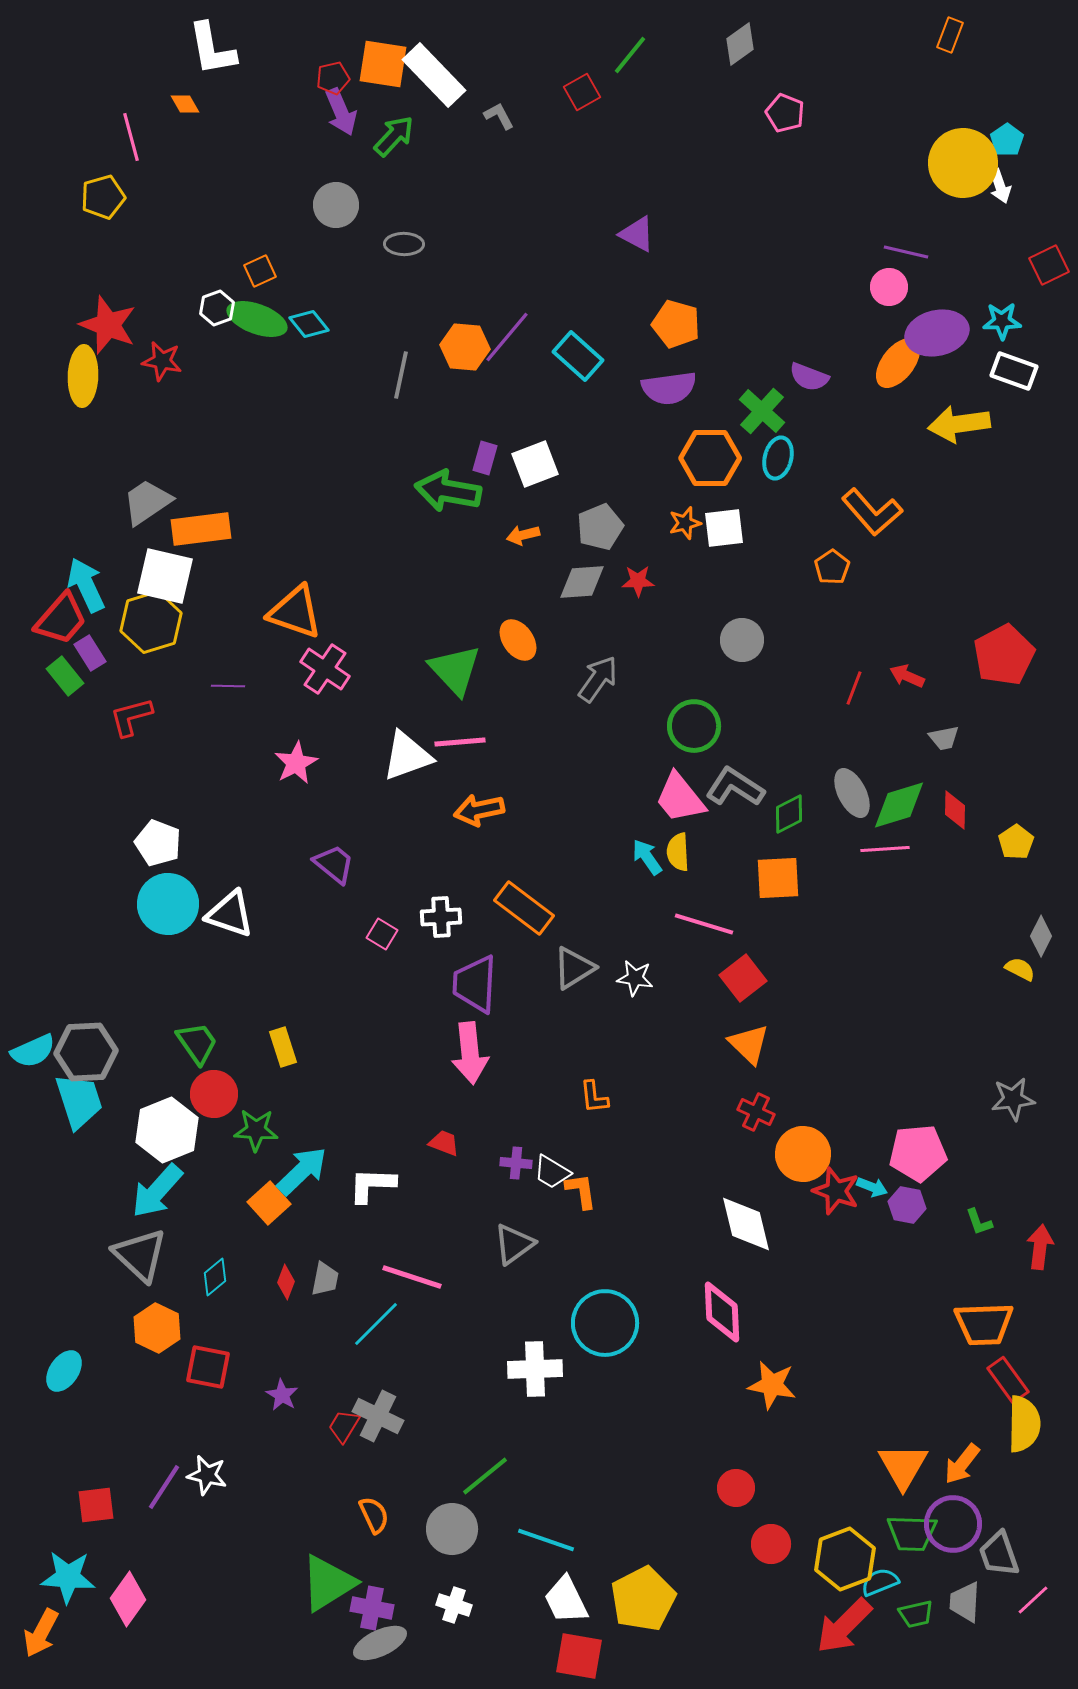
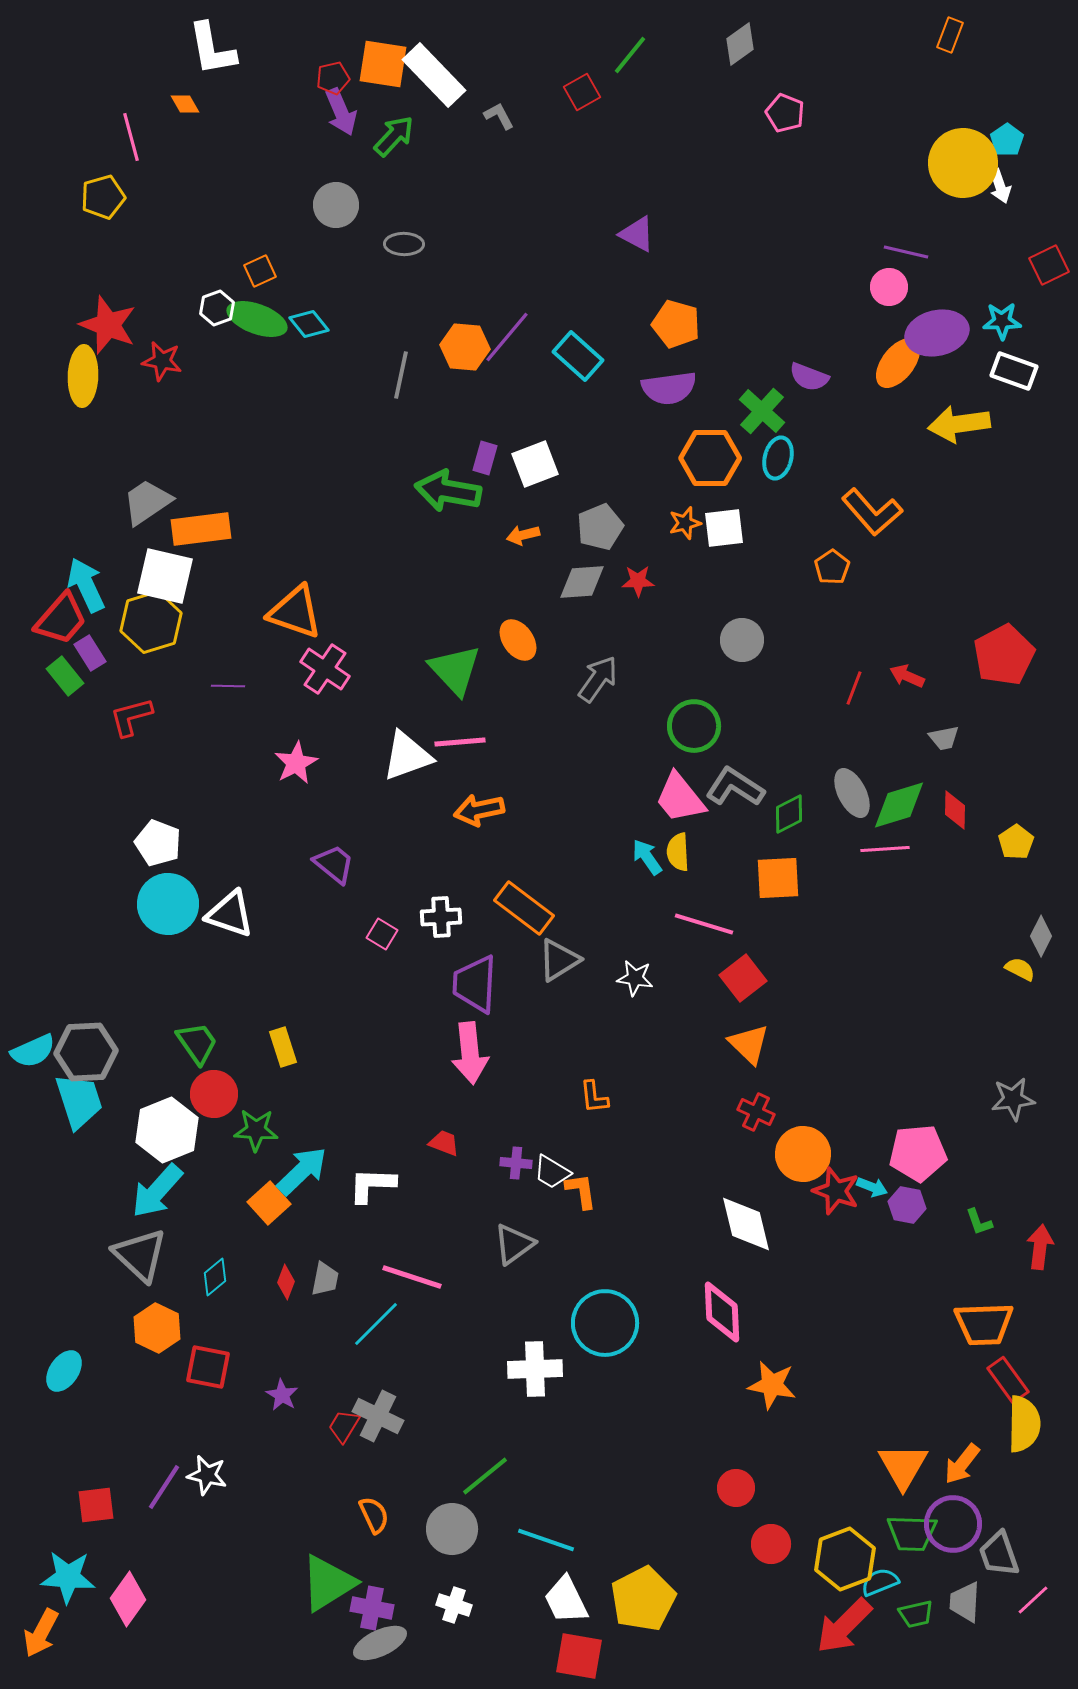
gray triangle at (574, 968): moved 15 px left, 8 px up
